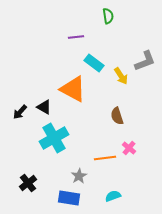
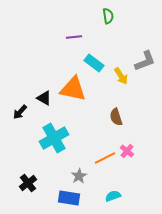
purple line: moved 2 px left
orange triangle: rotated 16 degrees counterclockwise
black triangle: moved 9 px up
brown semicircle: moved 1 px left, 1 px down
pink cross: moved 2 px left, 3 px down
orange line: rotated 20 degrees counterclockwise
